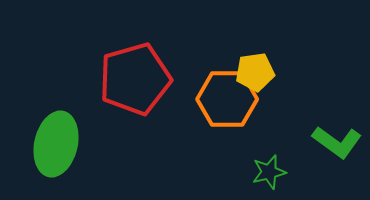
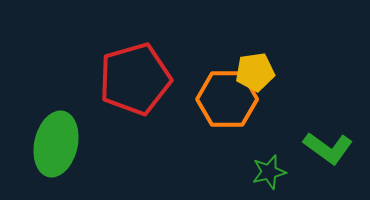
green L-shape: moved 9 px left, 6 px down
